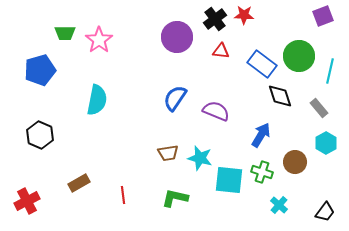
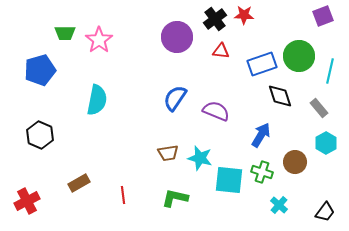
blue rectangle: rotated 56 degrees counterclockwise
